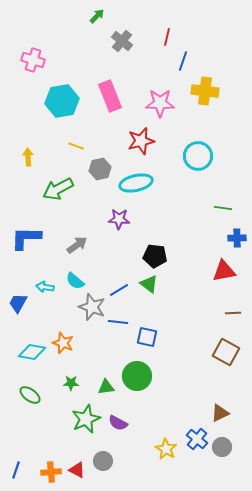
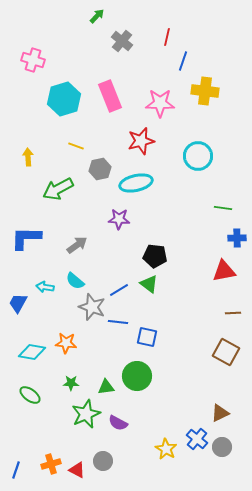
cyan hexagon at (62, 101): moved 2 px right, 2 px up; rotated 8 degrees counterclockwise
orange star at (63, 343): moved 3 px right; rotated 15 degrees counterclockwise
green star at (86, 419): moved 5 px up
orange cross at (51, 472): moved 8 px up; rotated 12 degrees counterclockwise
